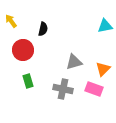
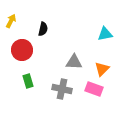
yellow arrow: rotated 64 degrees clockwise
cyan triangle: moved 8 px down
red circle: moved 1 px left
gray triangle: rotated 18 degrees clockwise
orange triangle: moved 1 px left
gray cross: moved 1 px left
